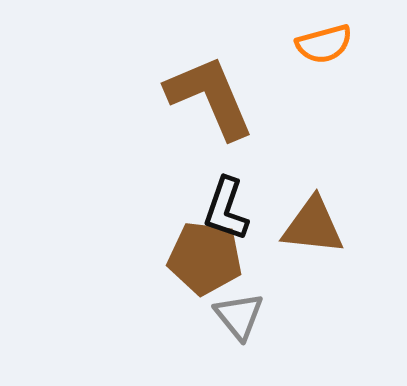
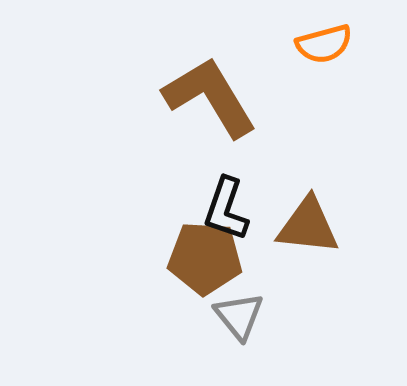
brown L-shape: rotated 8 degrees counterclockwise
brown triangle: moved 5 px left
brown pentagon: rotated 4 degrees counterclockwise
